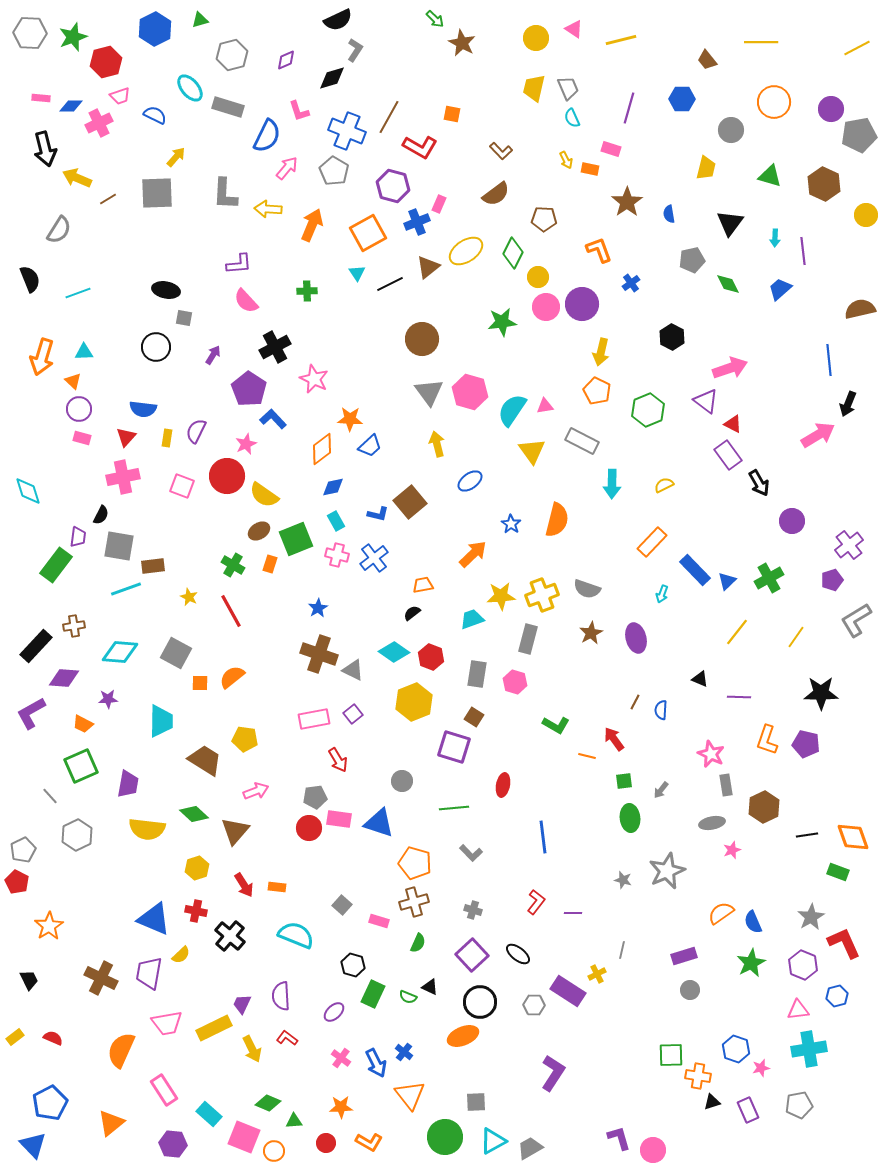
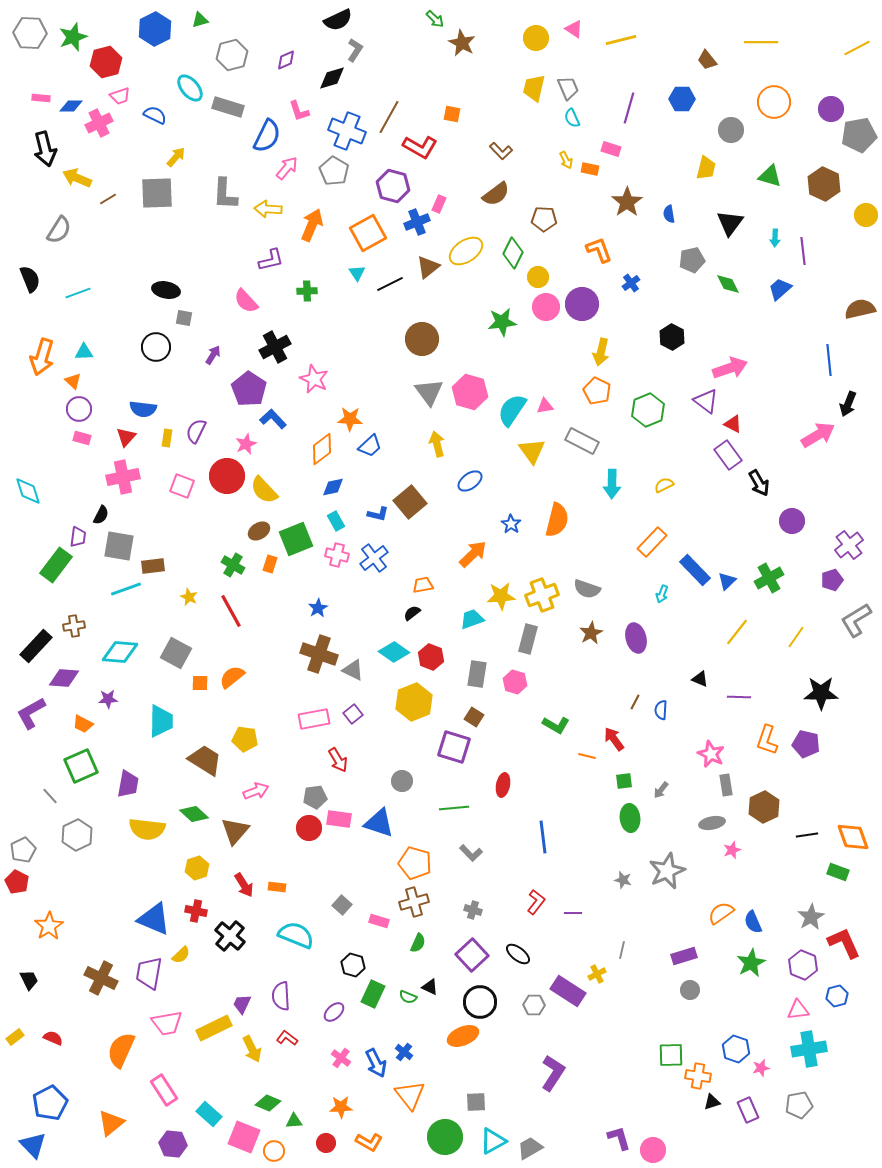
purple L-shape at (239, 264): moved 32 px right, 4 px up; rotated 8 degrees counterclockwise
yellow semicircle at (264, 495): moved 5 px up; rotated 12 degrees clockwise
